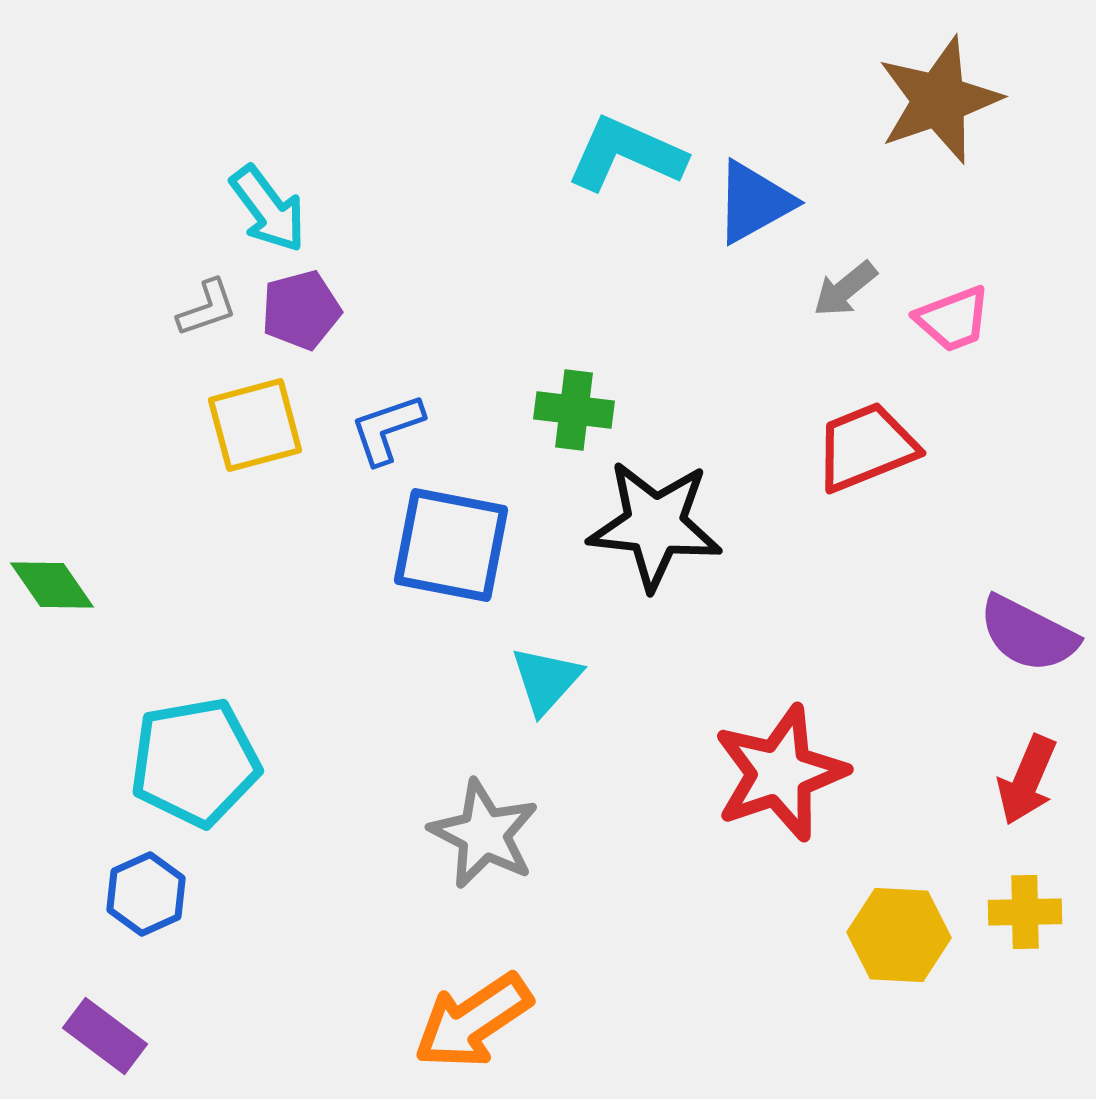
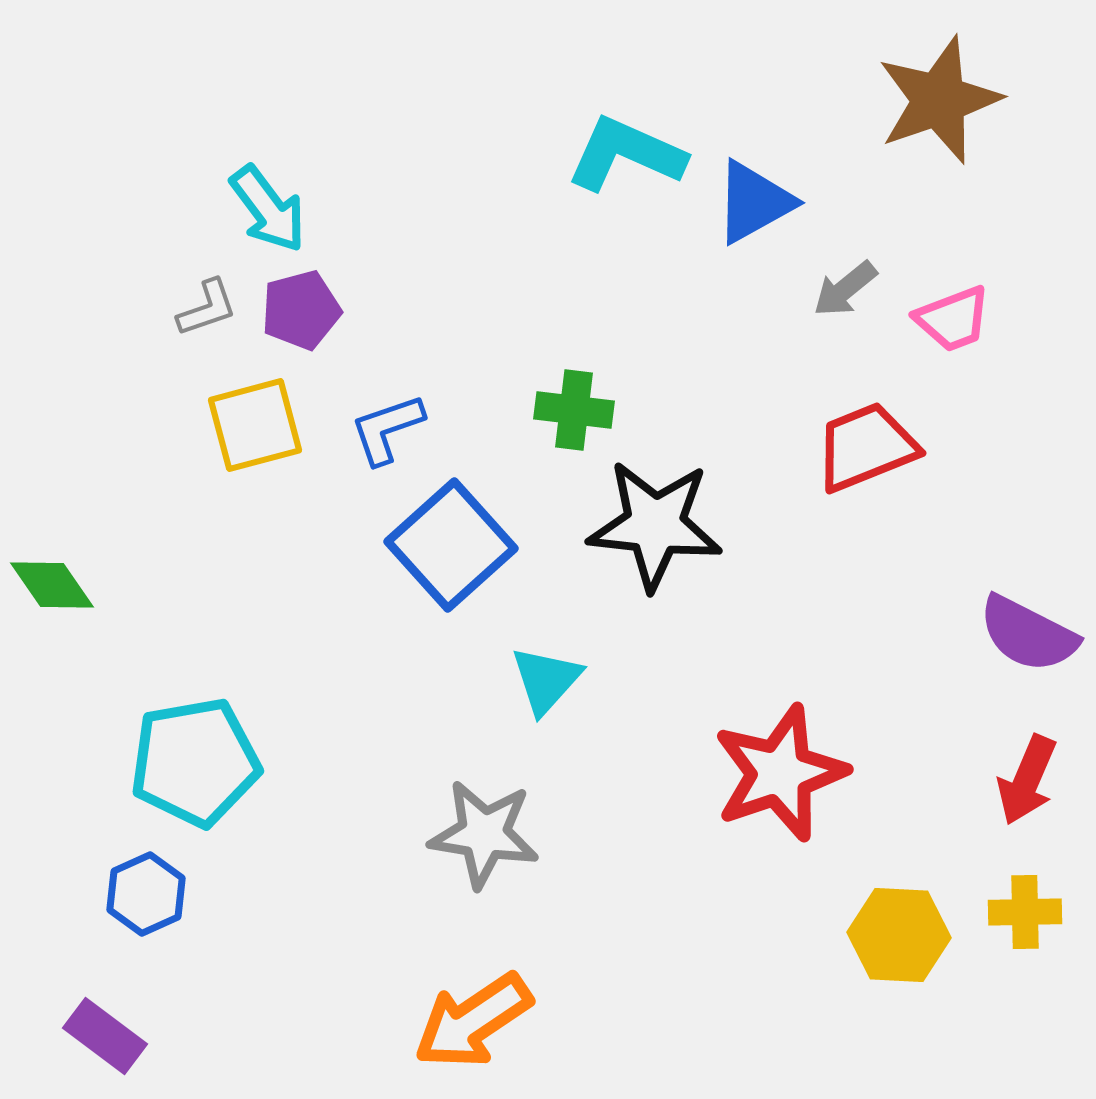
blue square: rotated 37 degrees clockwise
gray star: rotated 18 degrees counterclockwise
